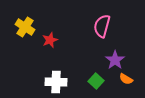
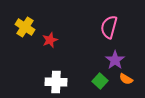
pink semicircle: moved 7 px right, 1 px down
green square: moved 4 px right
